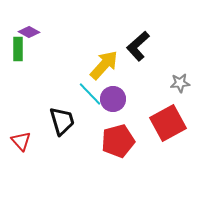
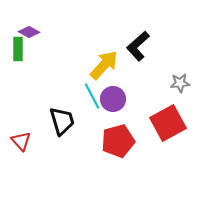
cyan line: moved 2 px right, 2 px down; rotated 16 degrees clockwise
